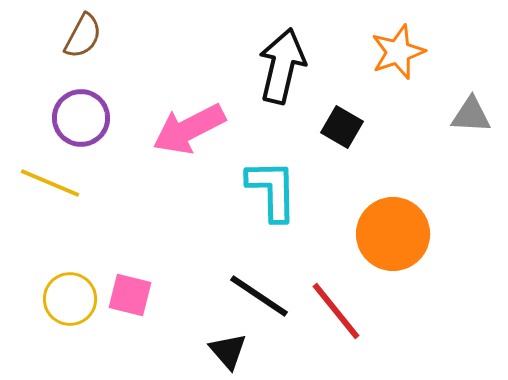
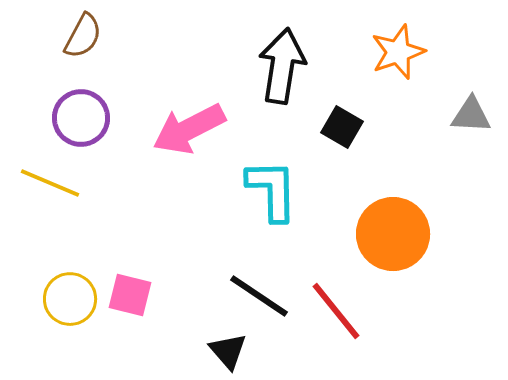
black arrow: rotated 4 degrees counterclockwise
